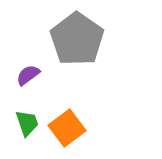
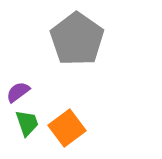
purple semicircle: moved 10 px left, 17 px down
